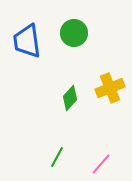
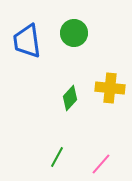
yellow cross: rotated 28 degrees clockwise
